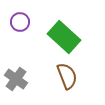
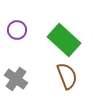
purple circle: moved 3 px left, 8 px down
green rectangle: moved 3 px down
